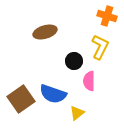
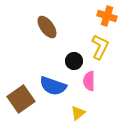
brown ellipse: moved 2 px right, 5 px up; rotated 70 degrees clockwise
blue semicircle: moved 8 px up
yellow triangle: moved 1 px right
